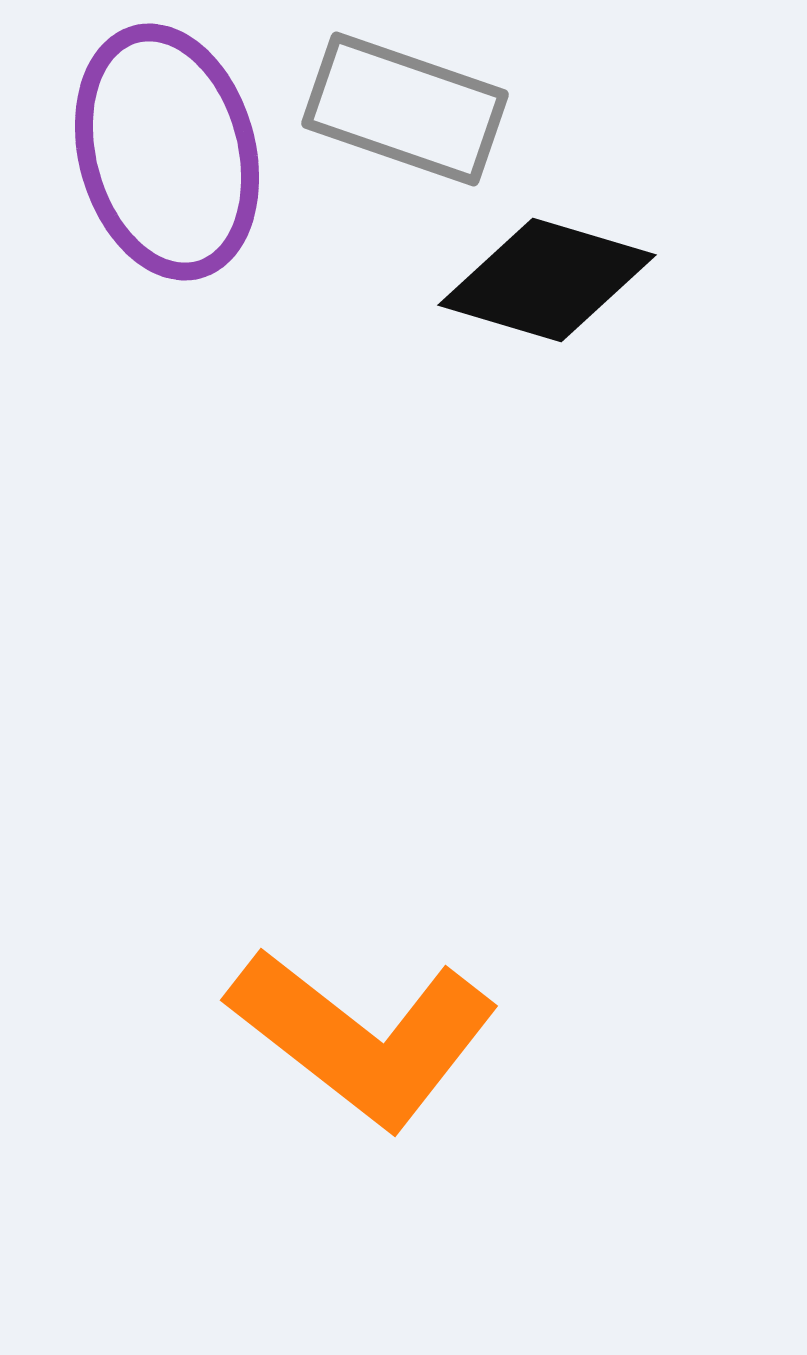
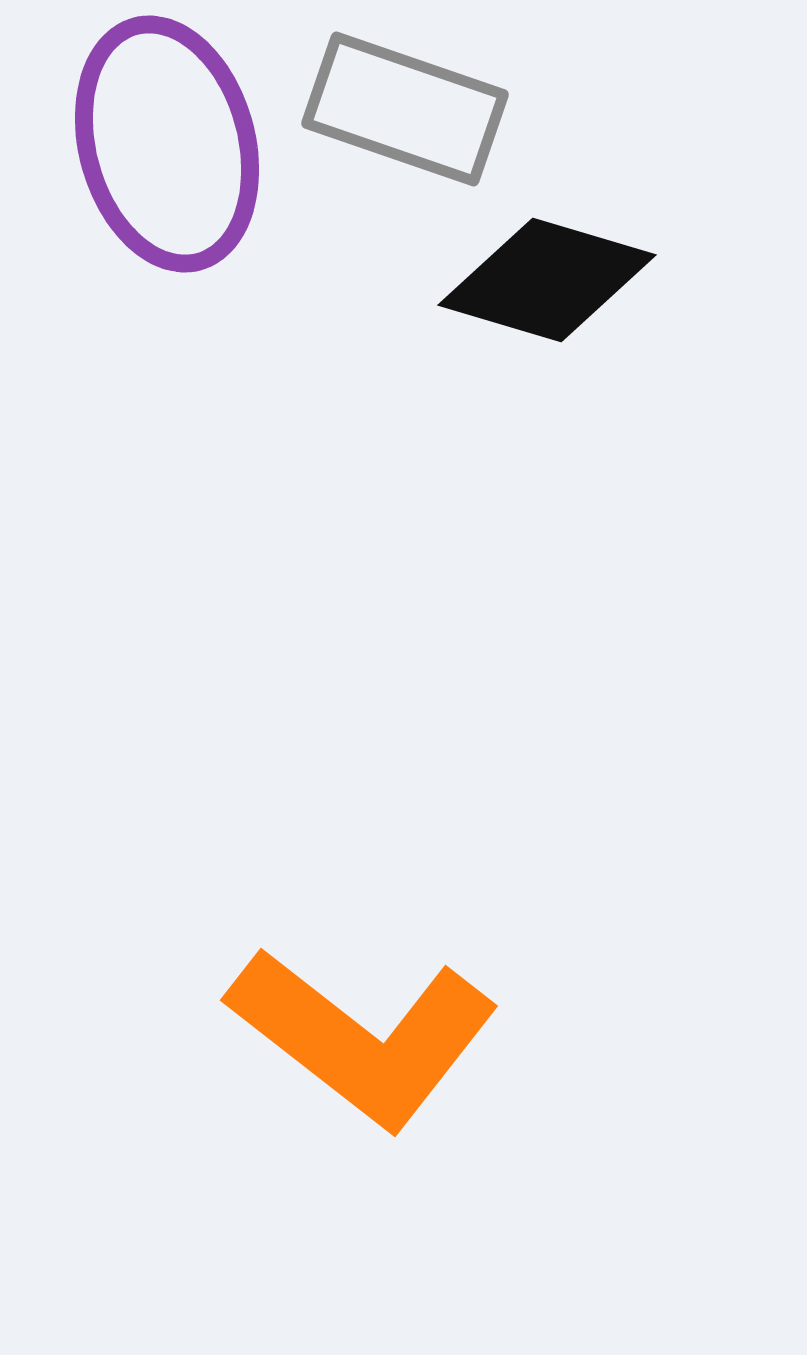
purple ellipse: moved 8 px up
